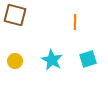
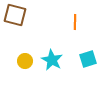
yellow circle: moved 10 px right
